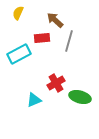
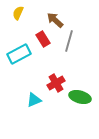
red rectangle: moved 1 px right, 1 px down; rotated 63 degrees clockwise
